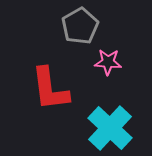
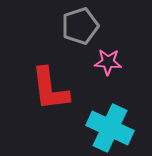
gray pentagon: rotated 12 degrees clockwise
cyan cross: rotated 18 degrees counterclockwise
